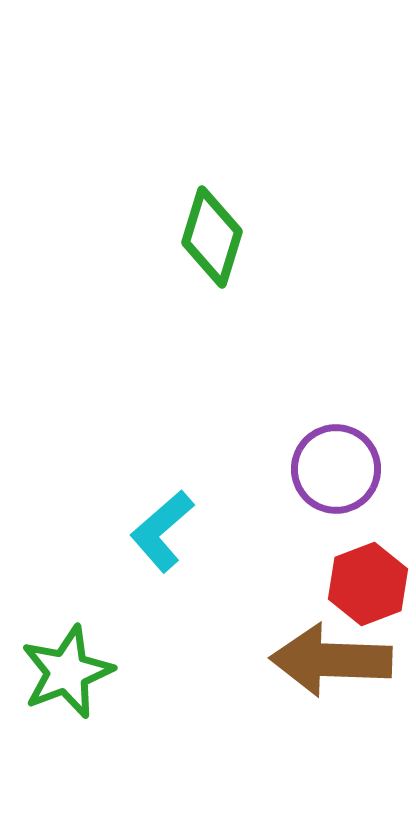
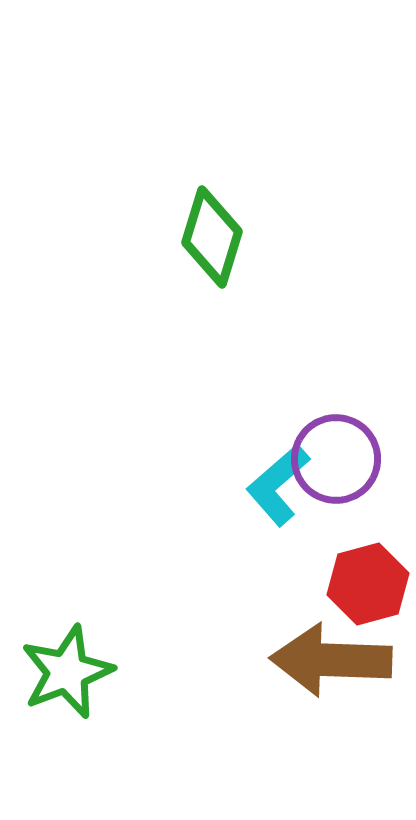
purple circle: moved 10 px up
cyan L-shape: moved 116 px right, 46 px up
red hexagon: rotated 6 degrees clockwise
